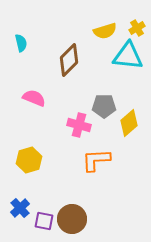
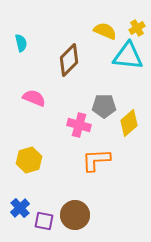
yellow semicircle: rotated 140 degrees counterclockwise
brown circle: moved 3 px right, 4 px up
